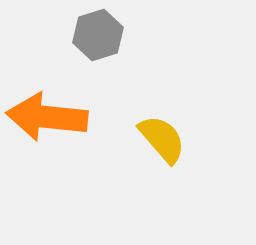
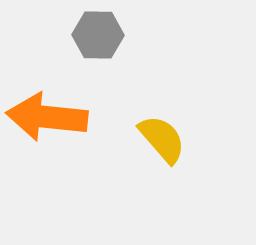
gray hexagon: rotated 18 degrees clockwise
